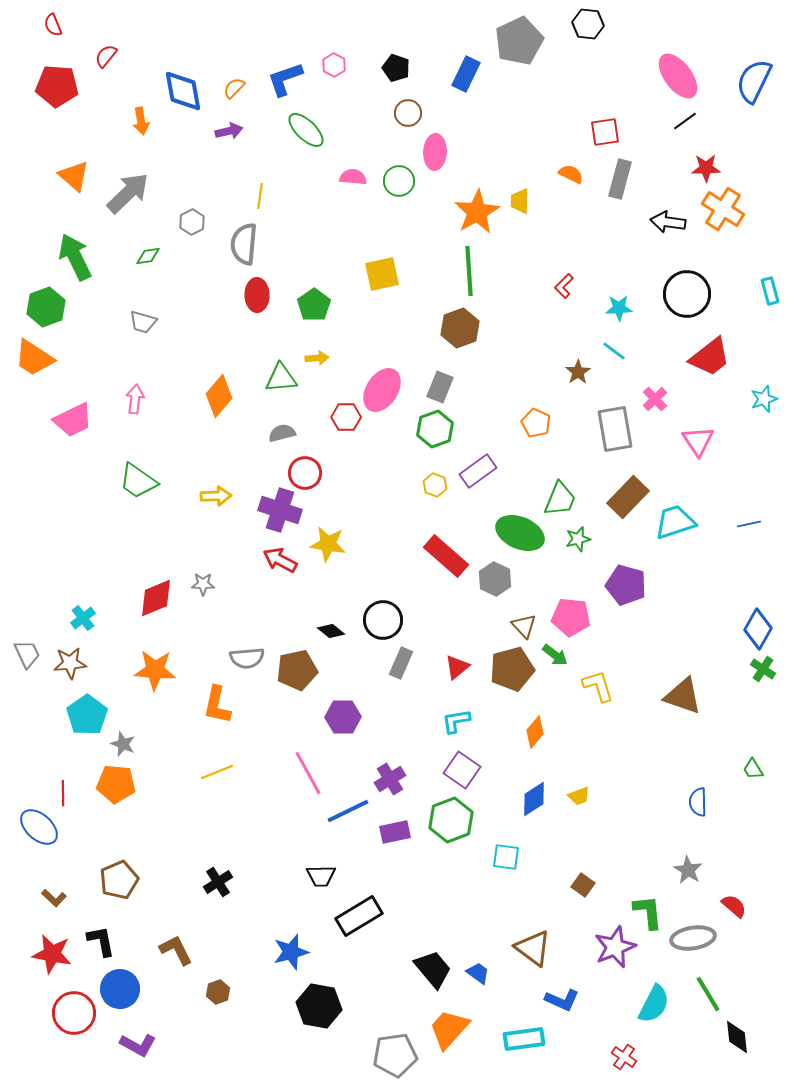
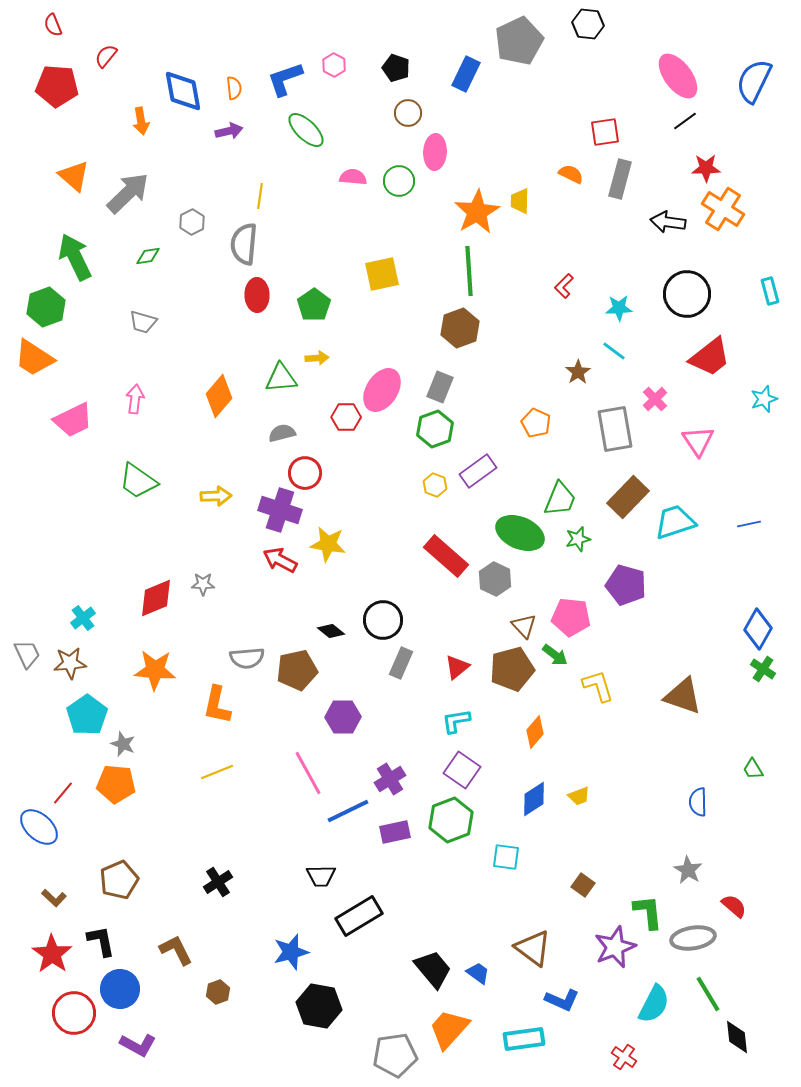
orange semicircle at (234, 88): rotated 130 degrees clockwise
red line at (63, 793): rotated 40 degrees clockwise
red star at (52, 954): rotated 24 degrees clockwise
